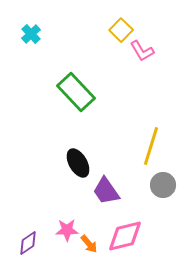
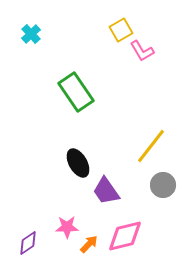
yellow square: rotated 15 degrees clockwise
green rectangle: rotated 9 degrees clockwise
yellow line: rotated 21 degrees clockwise
pink star: moved 3 px up
orange arrow: rotated 96 degrees counterclockwise
